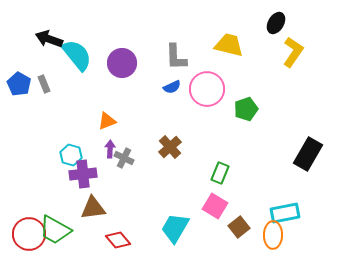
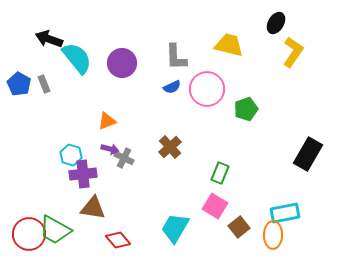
cyan semicircle: moved 3 px down
purple arrow: rotated 102 degrees clockwise
brown triangle: rotated 16 degrees clockwise
